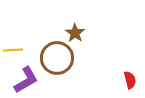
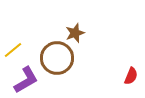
brown star: rotated 18 degrees clockwise
yellow line: rotated 36 degrees counterclockwise
red semicircle: moved 1 px right, 4 px up; rotated 36 degrees clockwise
